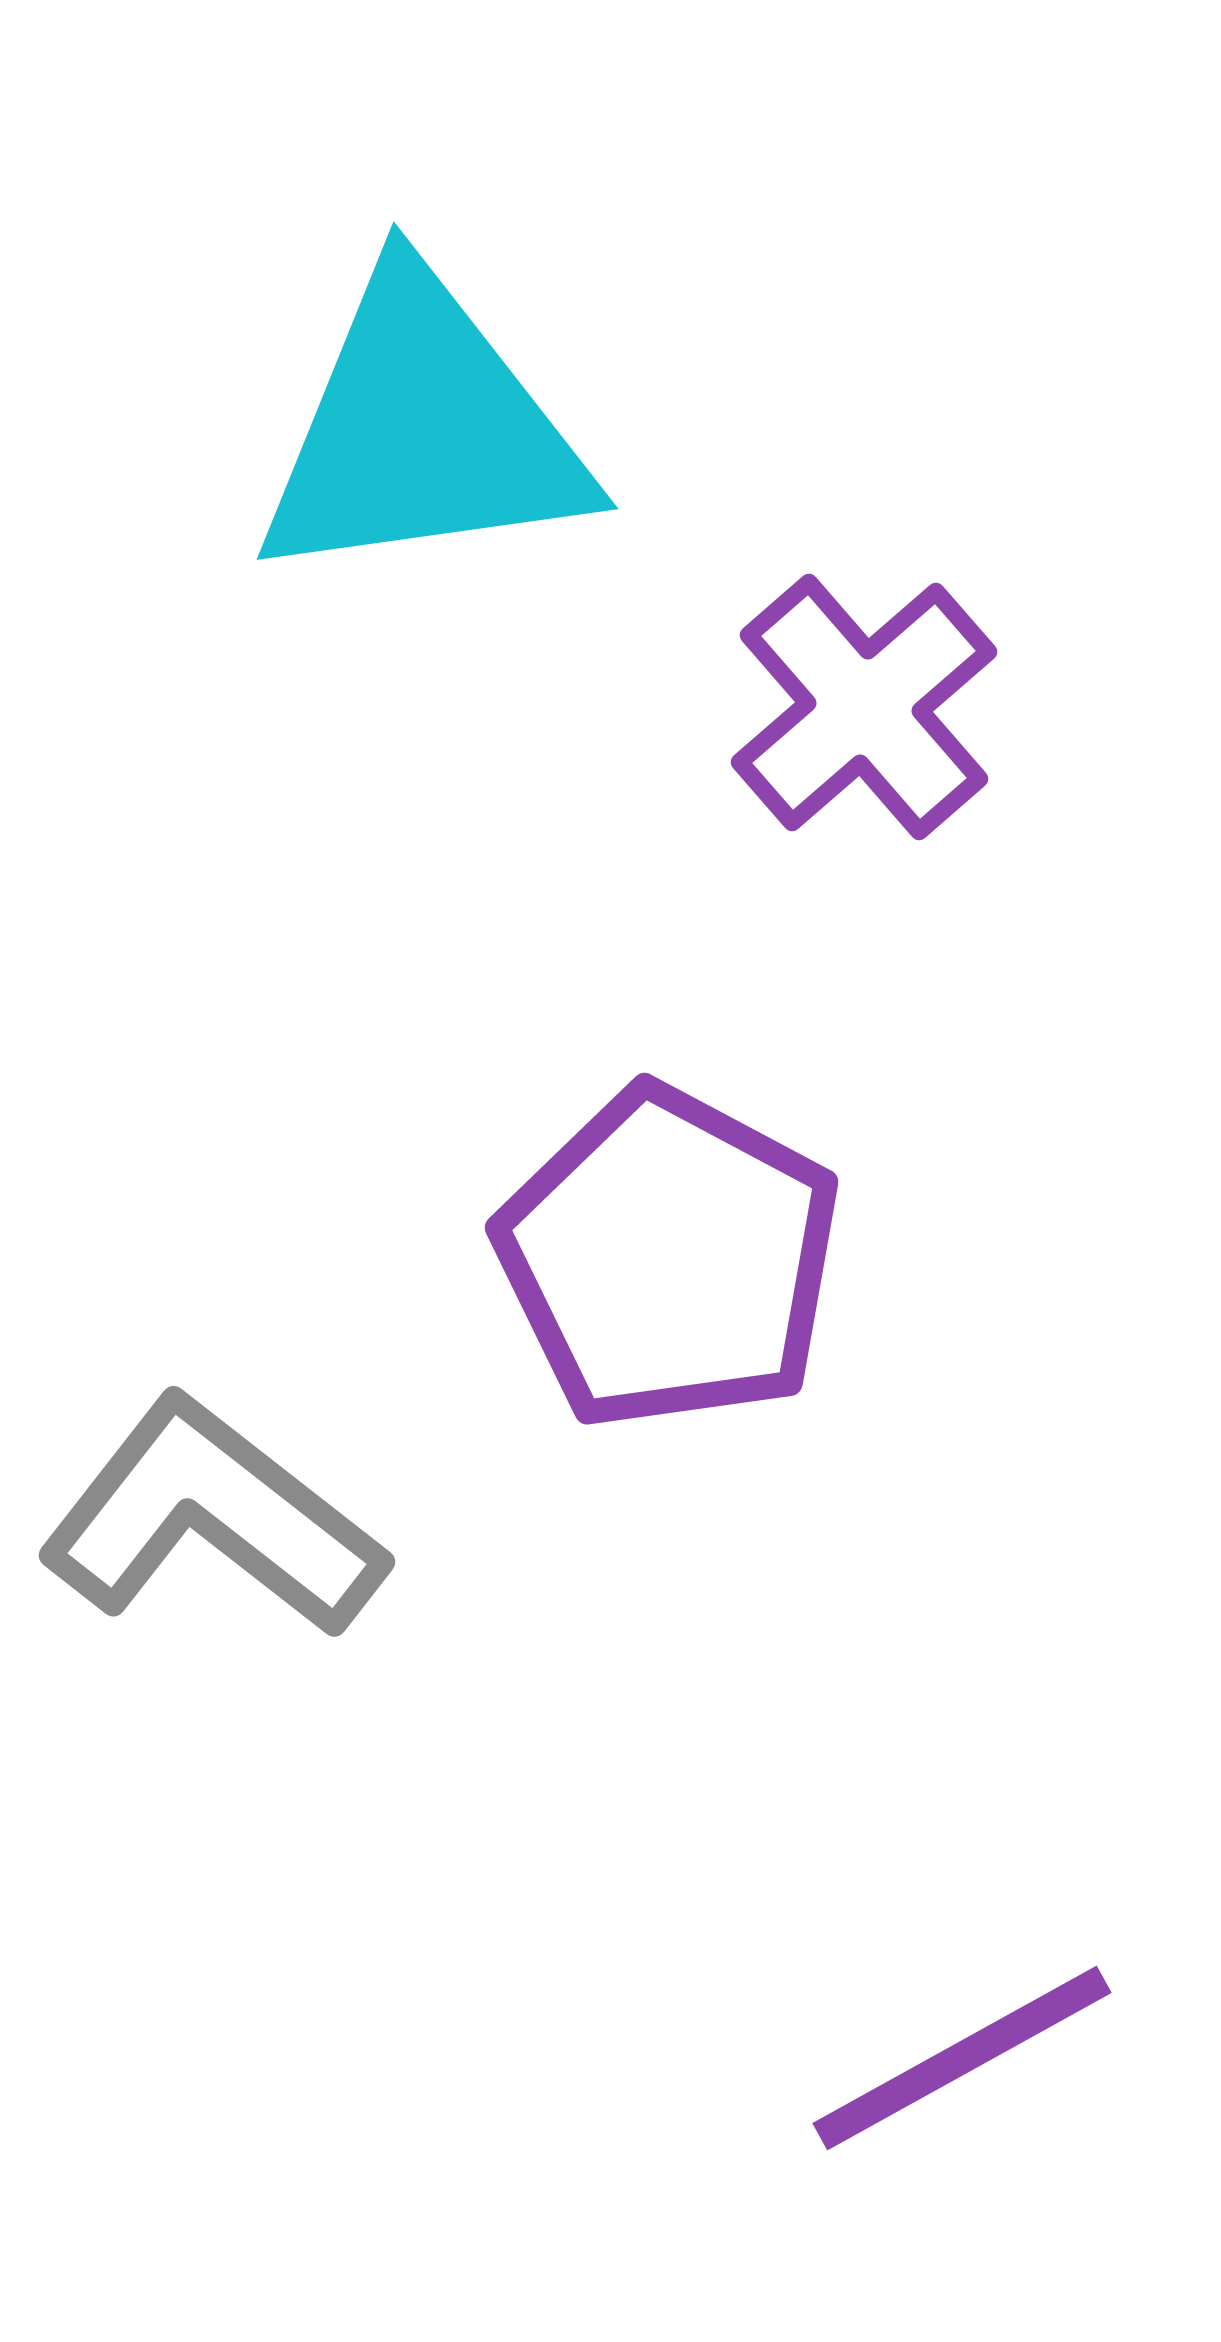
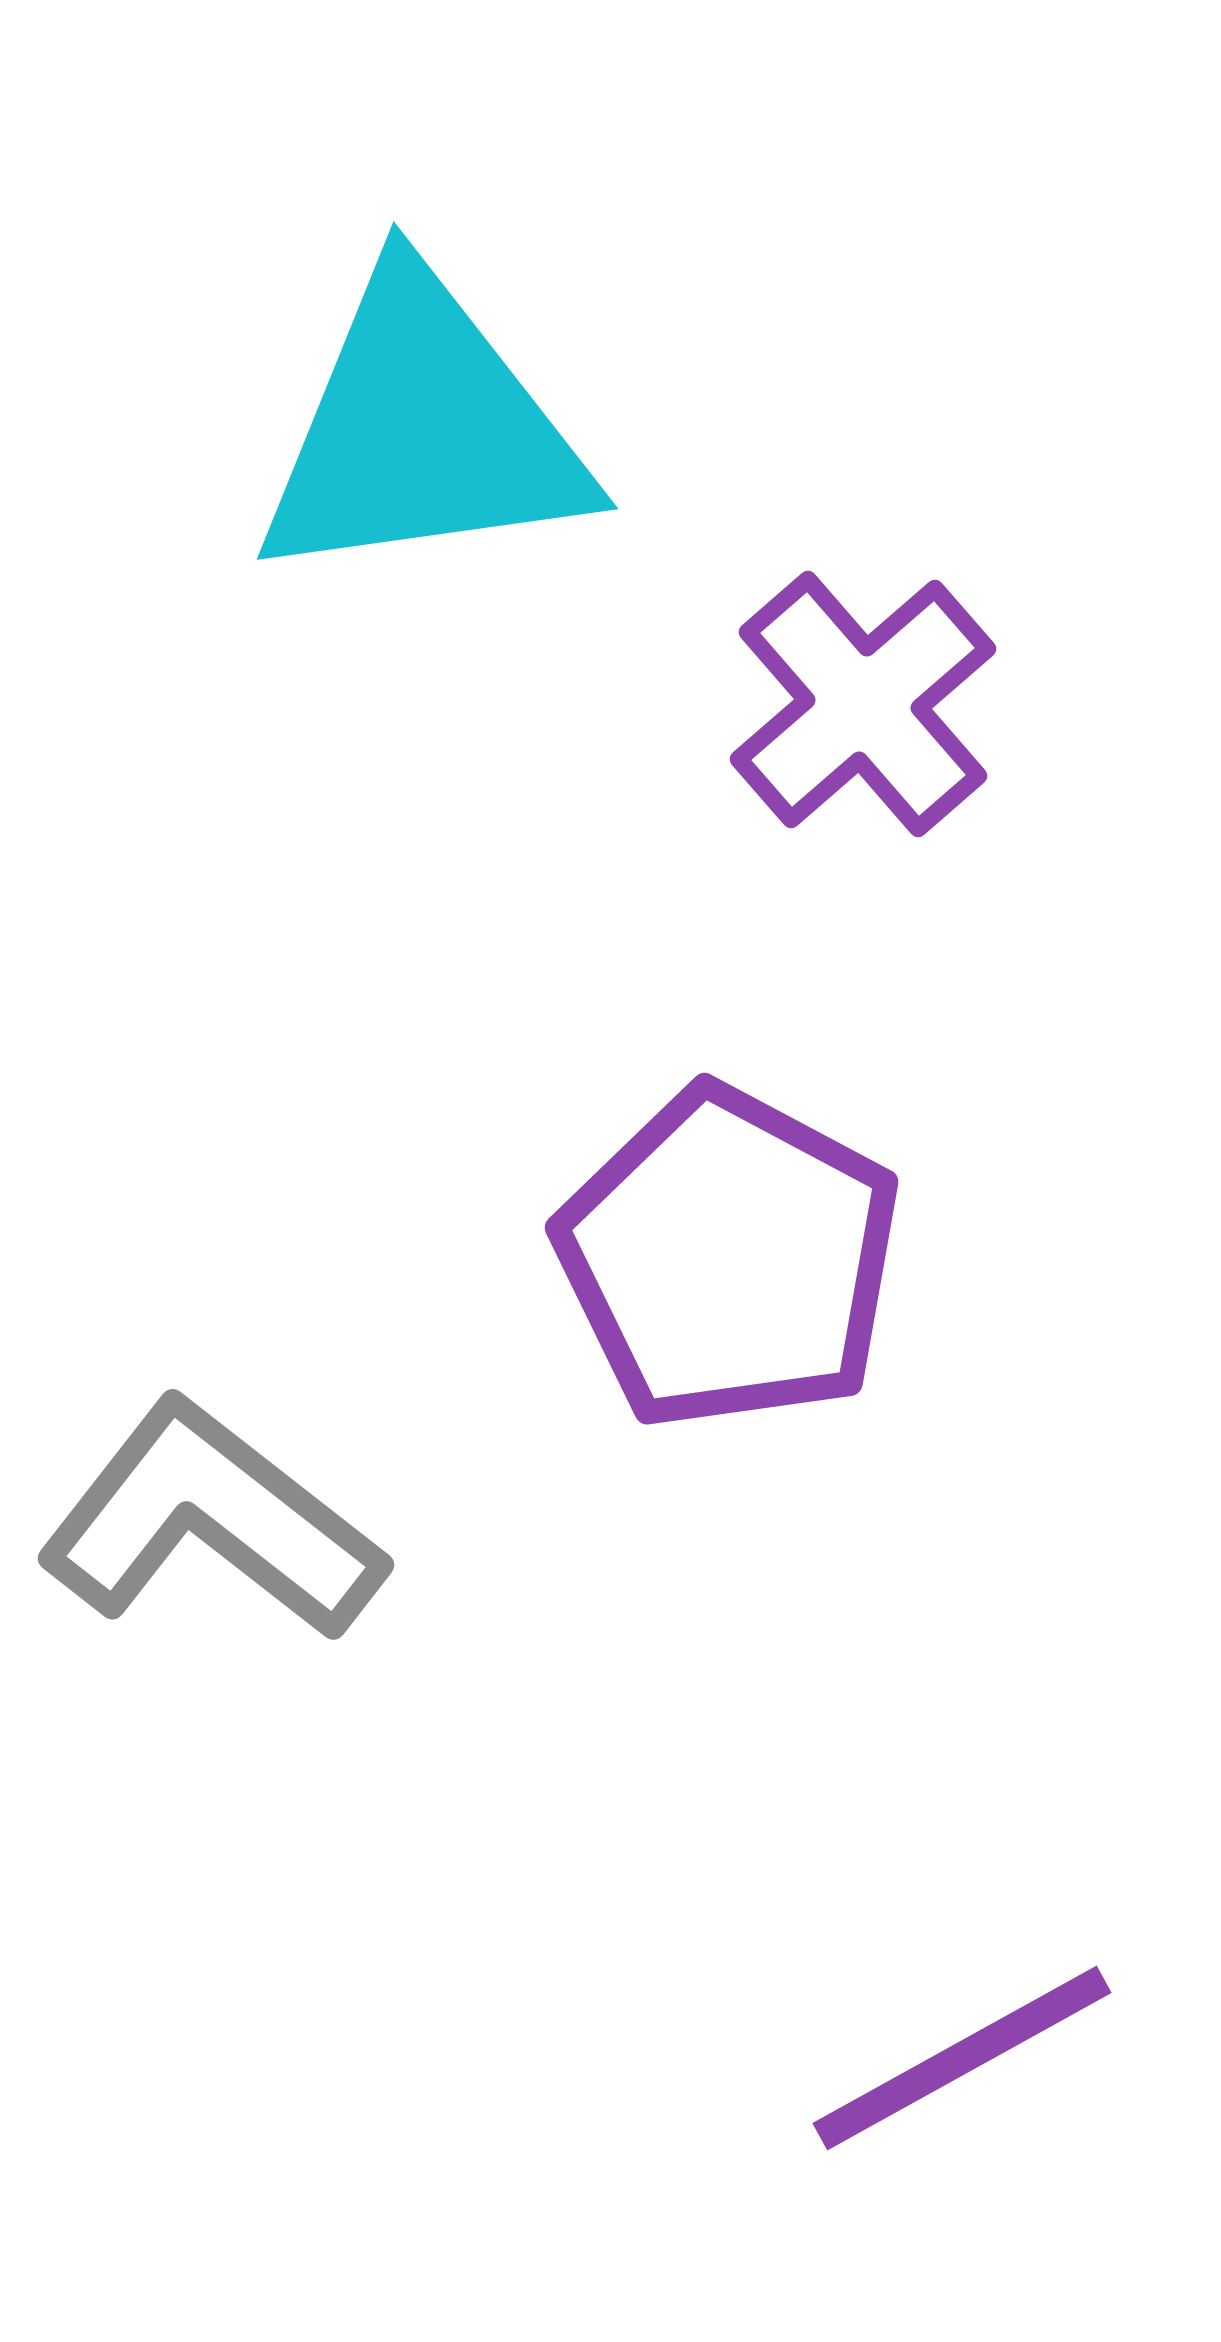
purple cross: moved 1 px left, 3 px up
purple pentagon: moved 60 px right
gray L-shape: moved 1 px left, 3 px down
